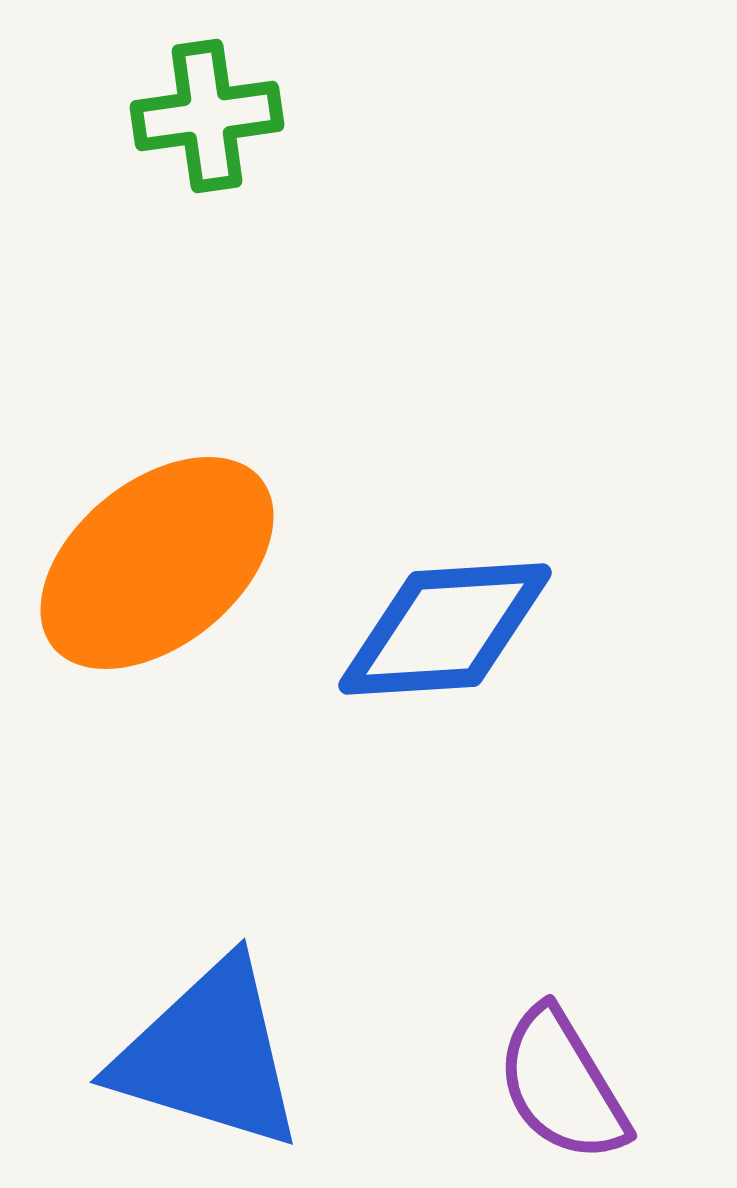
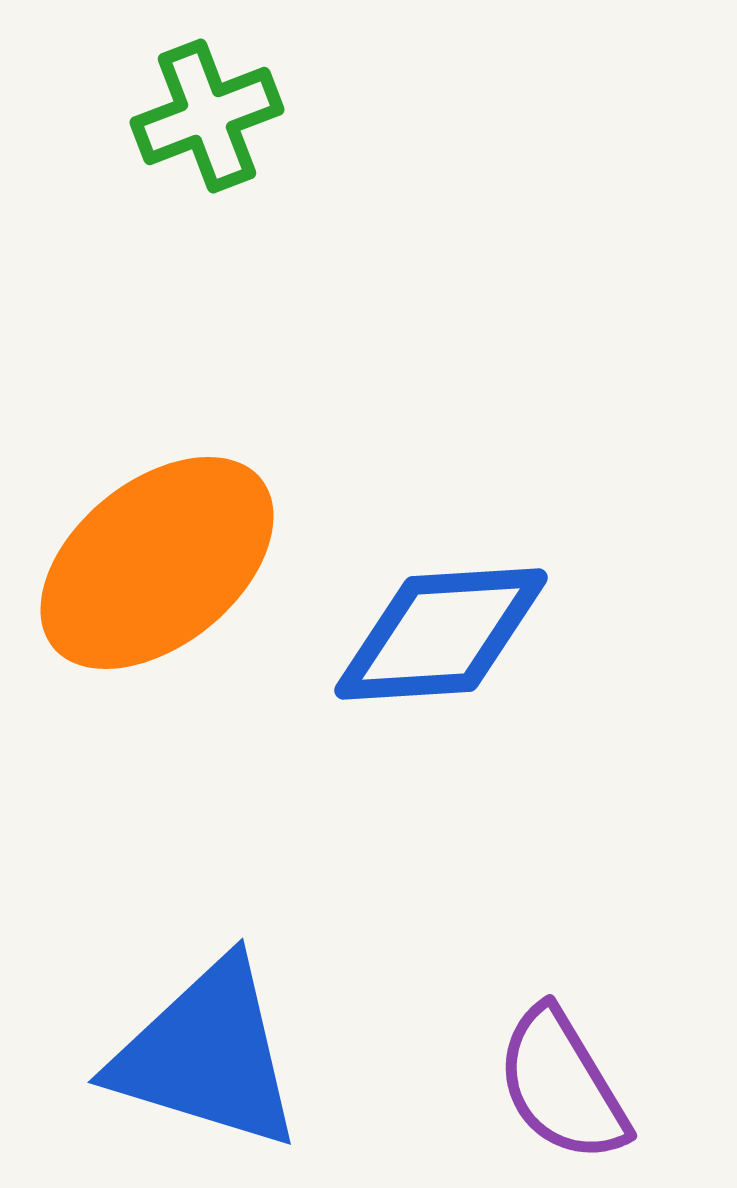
green cross: rotated 13 degrees counterclockwise
blue diamond: moved 4 px left, 5 px down
blue triangle: moved 2 px left
